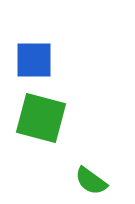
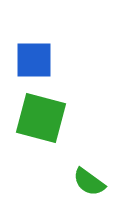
green semicircle: moved 2 px left, 1 px down
